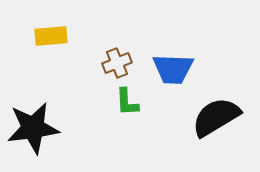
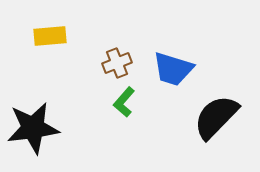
yellow rectangle: moved 1 px left
blue trapezoid: rotated 15 degrees clockwise
green L-shape: moved 3 px left; rotated 44 degrees clockwise
black semicircle: rotated 15 degrees counterclockwise
